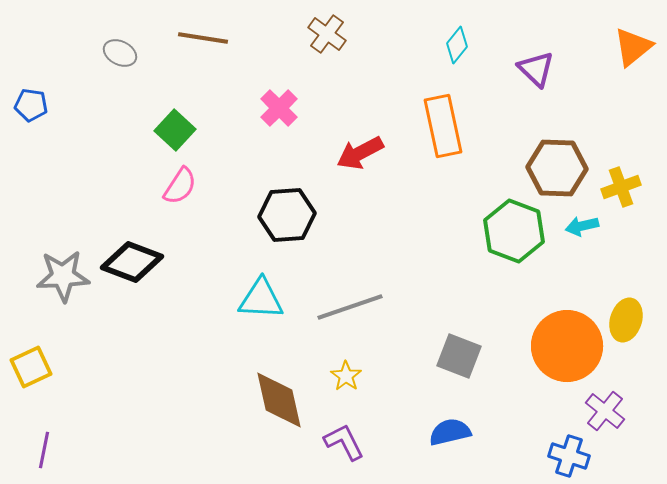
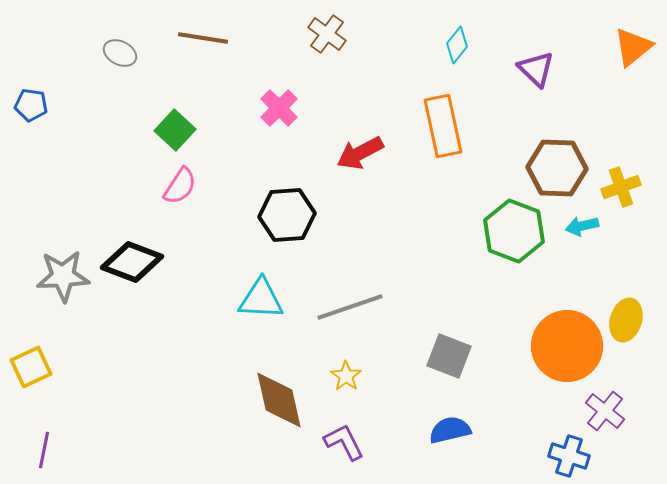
gray square: moved 10 px left
blue semicircle: moved 2 px up
